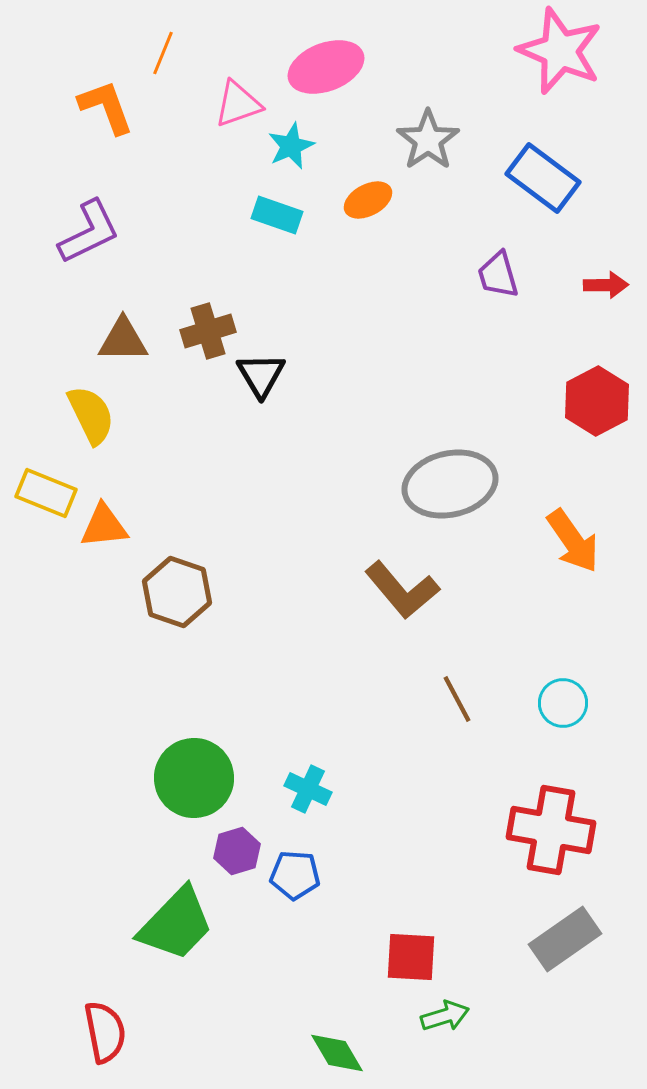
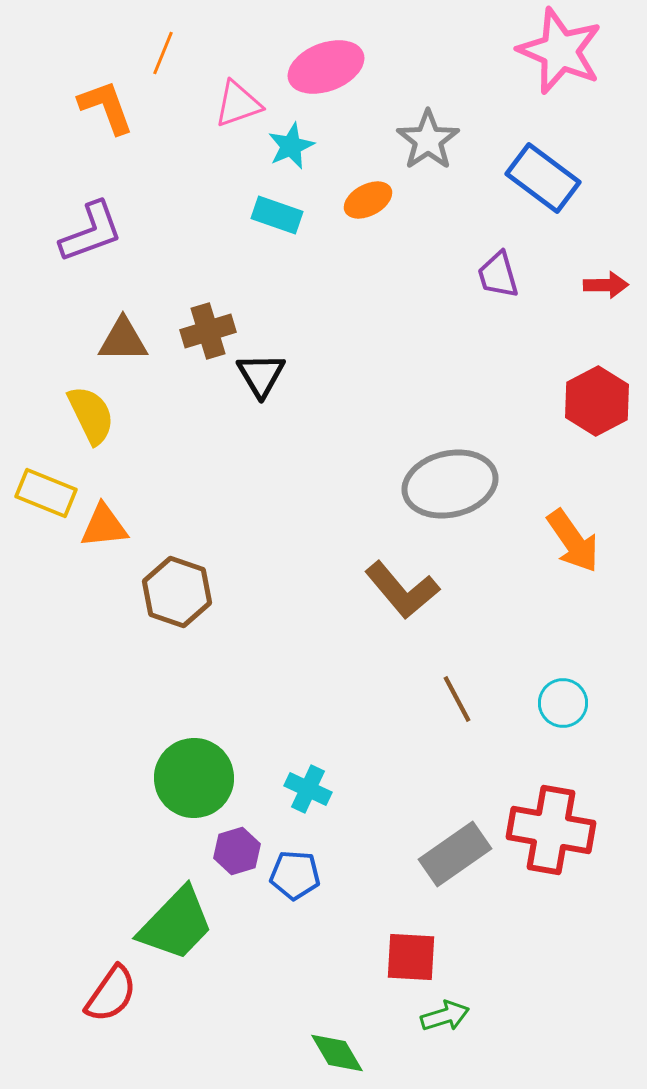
purple L-shape: moved 2 px right; rotated 6 degrees clockwise
gray rectangle: moved 110 px left, 85 px up
red semicircle: moved 6 px right, 38 px up; rotated 46 degrees clockwise
